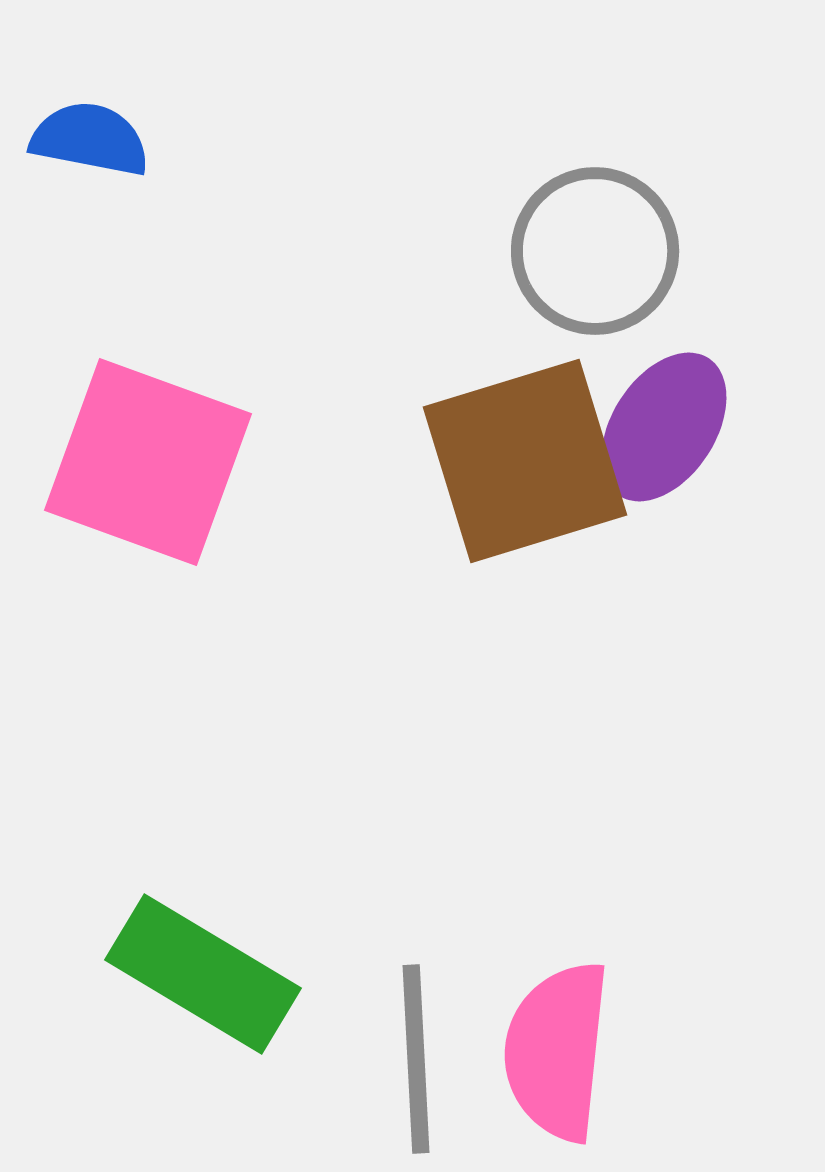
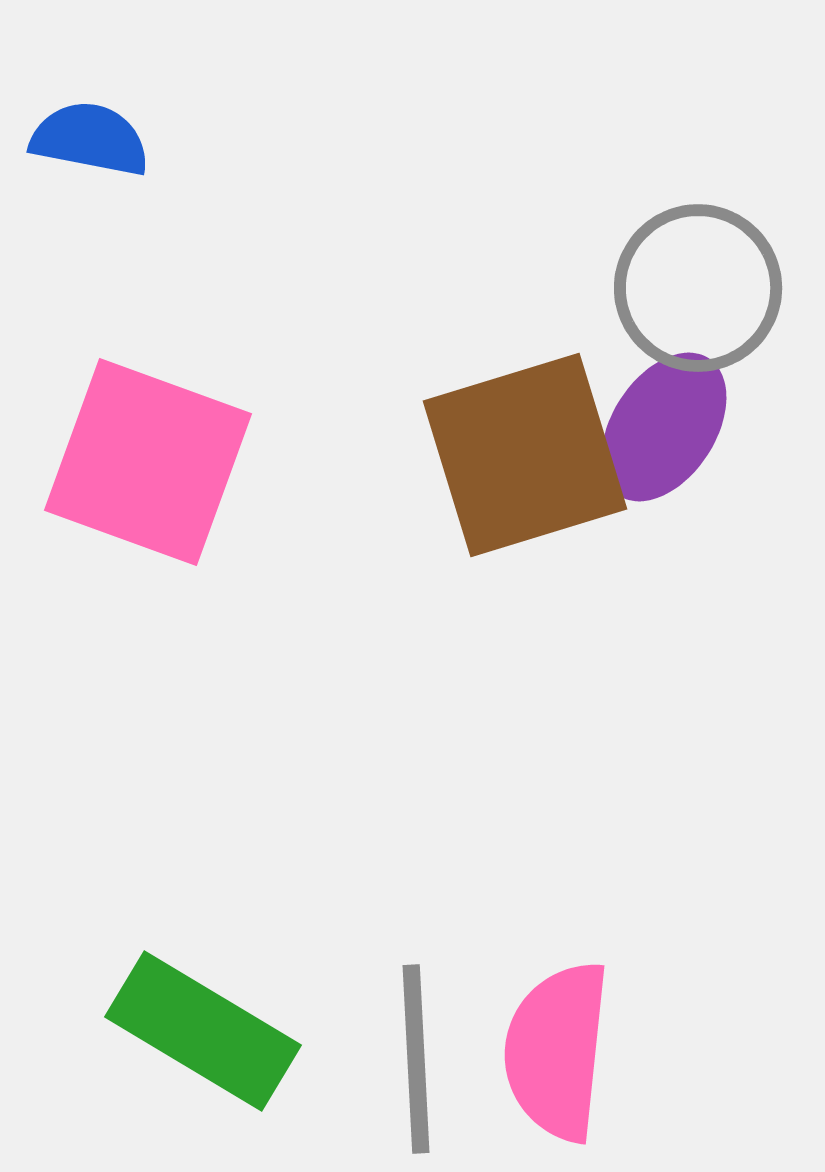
gray circle: moved 103 px right, 37 px down
brown square: moved 6 px up
green rectangle: moved 57 px down
